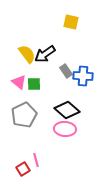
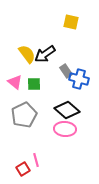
blue cross: moved 4 px left, 3 px down; rotated 12 degrees clockwise
pink triangle: moved 4 px left
